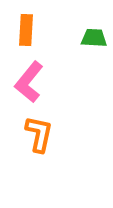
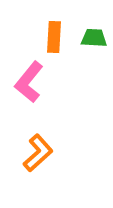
orange rectangle: moved 28 px right, 7 px down
orange L-shape: moved 1 px left, 19 px down; rotated 36 degrees clockwise
